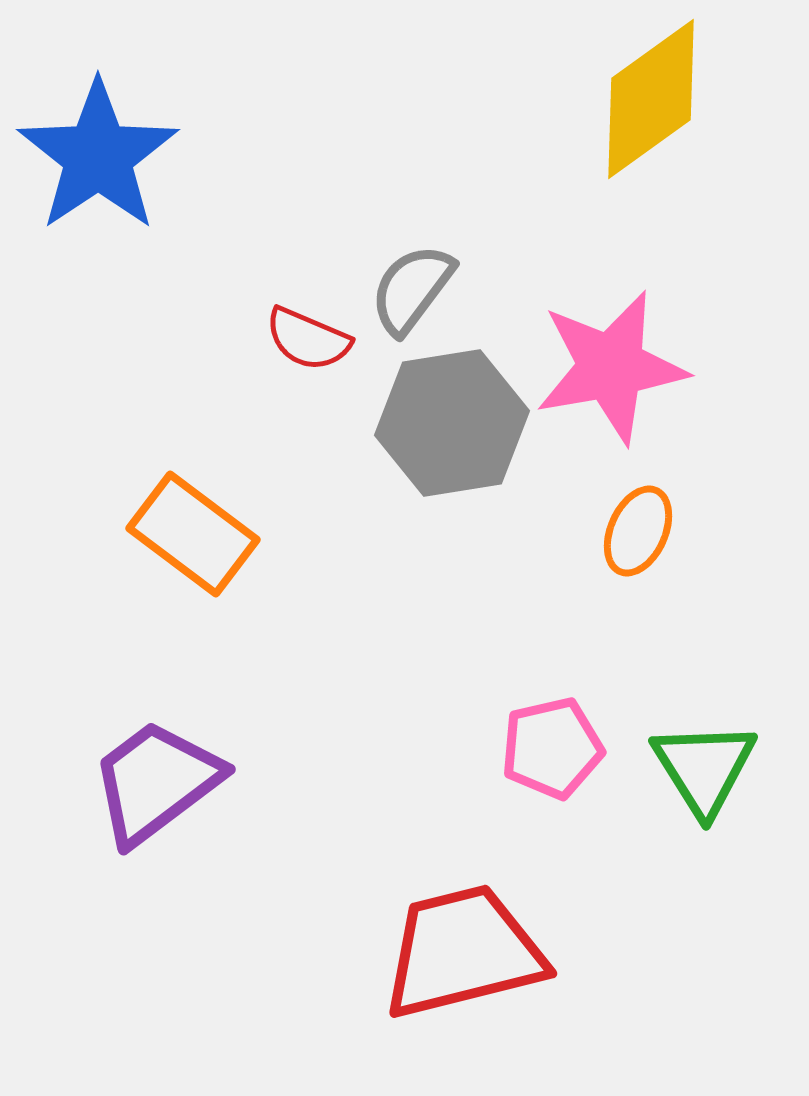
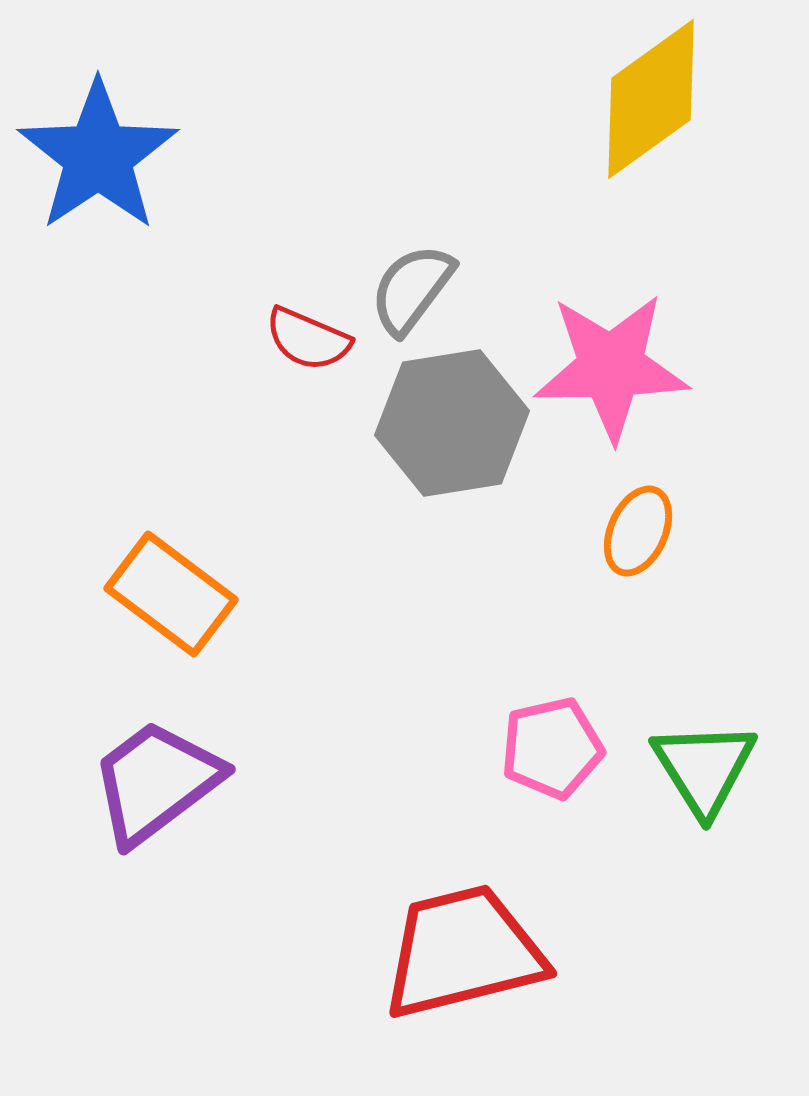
pink star: rotated 9 degrees clockwise
orange rectangle: moved 22 px left, 60 px down
